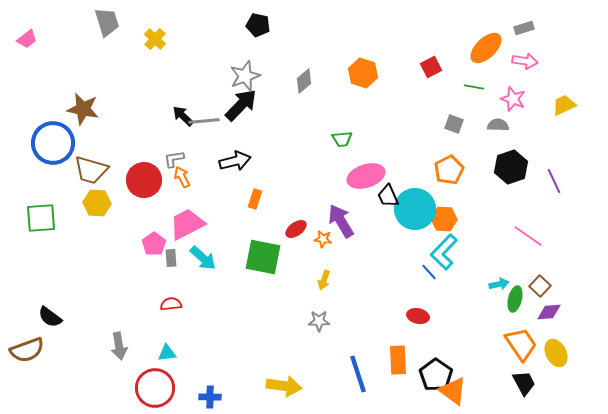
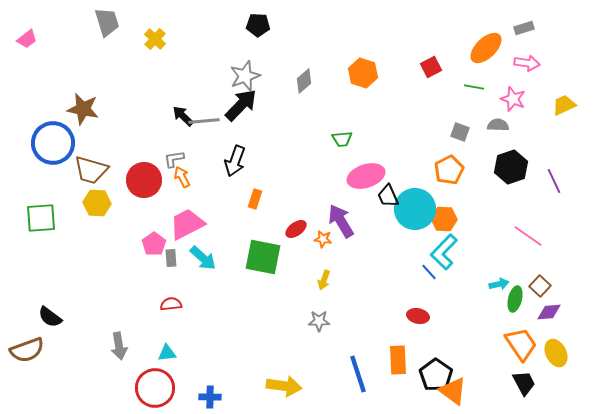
black pentagon at (258, 25): rotated 10 degrees counterclockwise
pink arrow at (525, 61): moved 2 px right, 2 px down
gray square at (454, 124): moved 6 px right, 8 px down
black arrow at (235, 161): rotated 124 degrees clockwise
